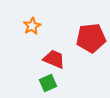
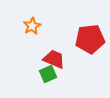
red pentagon: moved 1 px left, 1 px down
green square: moved 9 px up
